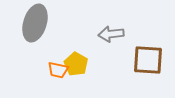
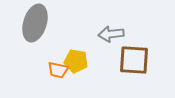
brown square: moved 14 px left
yellow pentagon: moved 3 px up; rotated 20 degrees counterclockwise
